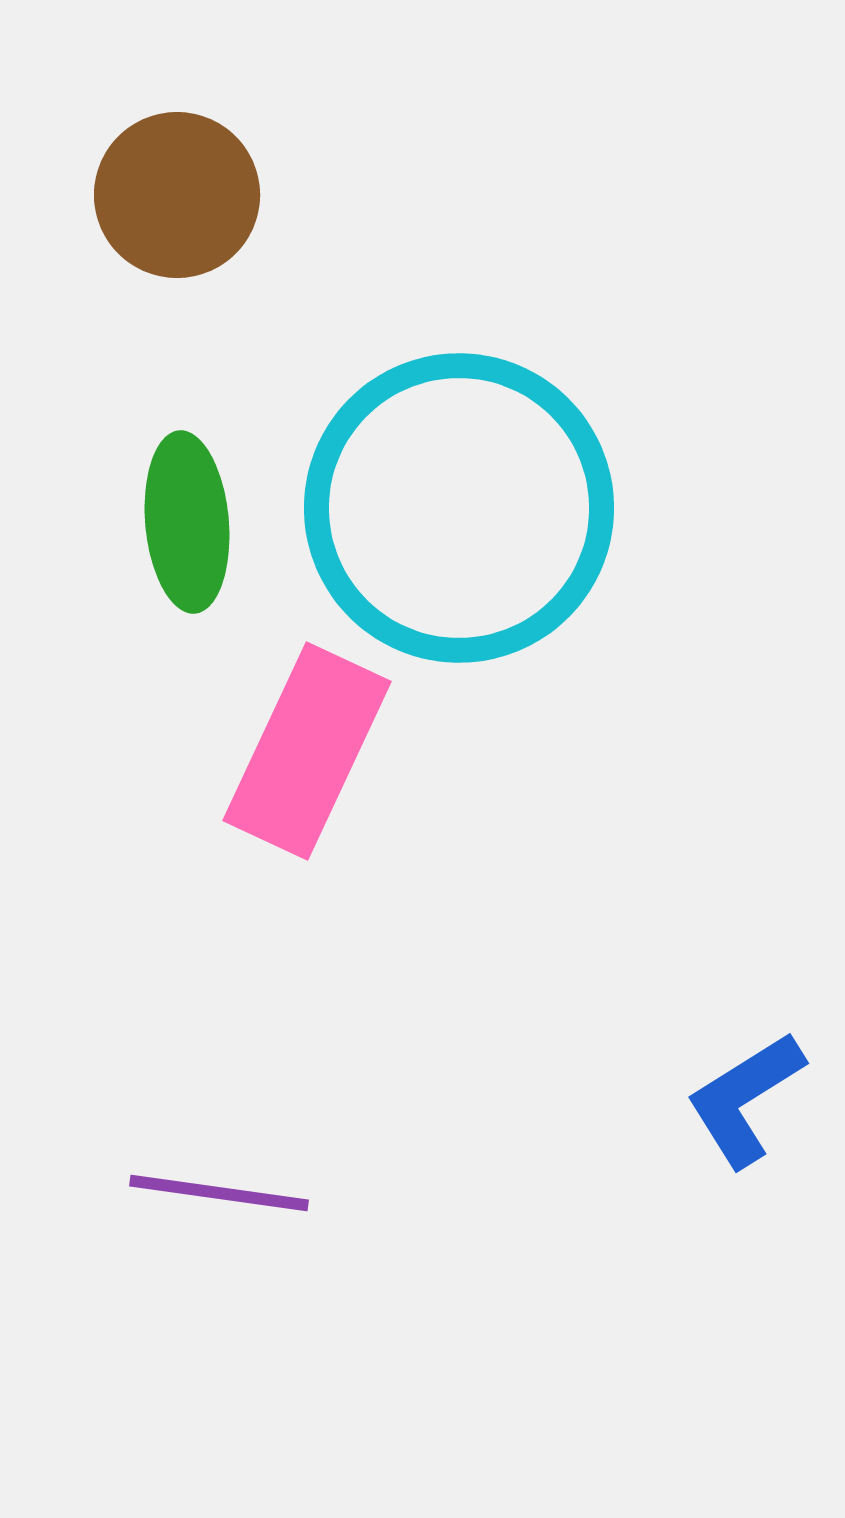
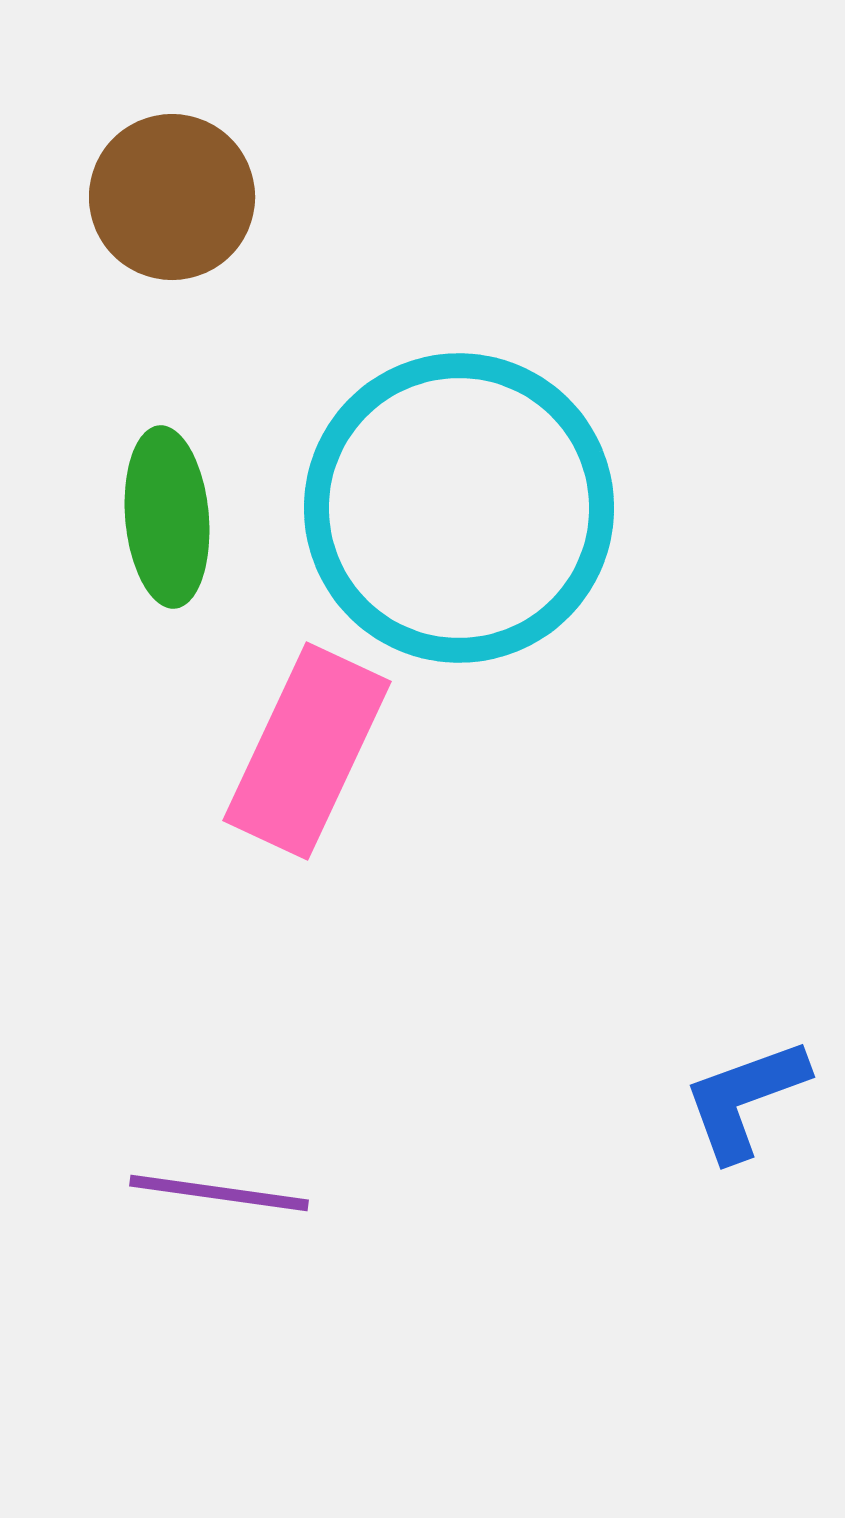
brown circle: moved 5 px left, 2 px down
green ellipse: moved 20 px left, 5 px up
blue L-shape: rotated 12 degrees clockwise
